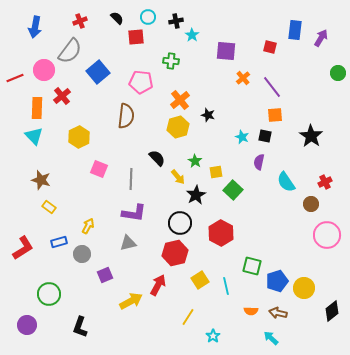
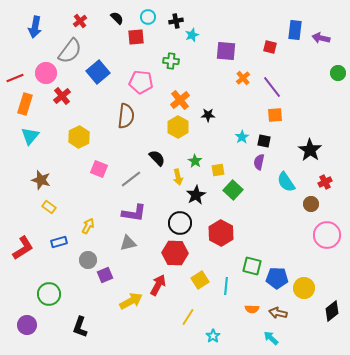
red cross at (80, 21): rotated 16 degrees counterclockwise
cyan star at (192, 35): rotated 16 degrees clockwise
purple arrow at (321, 38): rotated 108 degrees counterclockwise
pink circle at (44, 70): moved 2 px right, 3 px down
orange rectangle at (37, 108): moved 12 px left, 4 px up; rotated 15 degrees clockwise
black star at (208, 115): rotated 16 degrees counterclockwise
yellow hexagon at (178, 127): rotated 15 degrees counterclockwise
cyan triangle at (34, 136): moved 4 px left; rotated 24 degrees clockwise
black square at (265, 136): moved 1 px left, 5 px down
black star at (311, 136): moved 1 px left, 14 px down
cyan star at (242, 137): rotated 16 degrees clockwise
yellow square at (216, 172): moved 2 px right, 2 px up
yellow arrow at (178, 177): rotated 28 degrees clockwise
gray line at (131, 179): rotated 50 degrees clockwise
red hexagon at (175, 253): rotated 15 degrees clockwise
gray circle at (82, 254): moved 6 px right, 6 px down
blue pentagon at (277, 281): moved 3 px up; rotated 20 degrees clockwise
cyan line at (226, 286): rotated 18 degrees clockwise
orange semicircle at (251, 311): moved 1 px right, 2 px up
